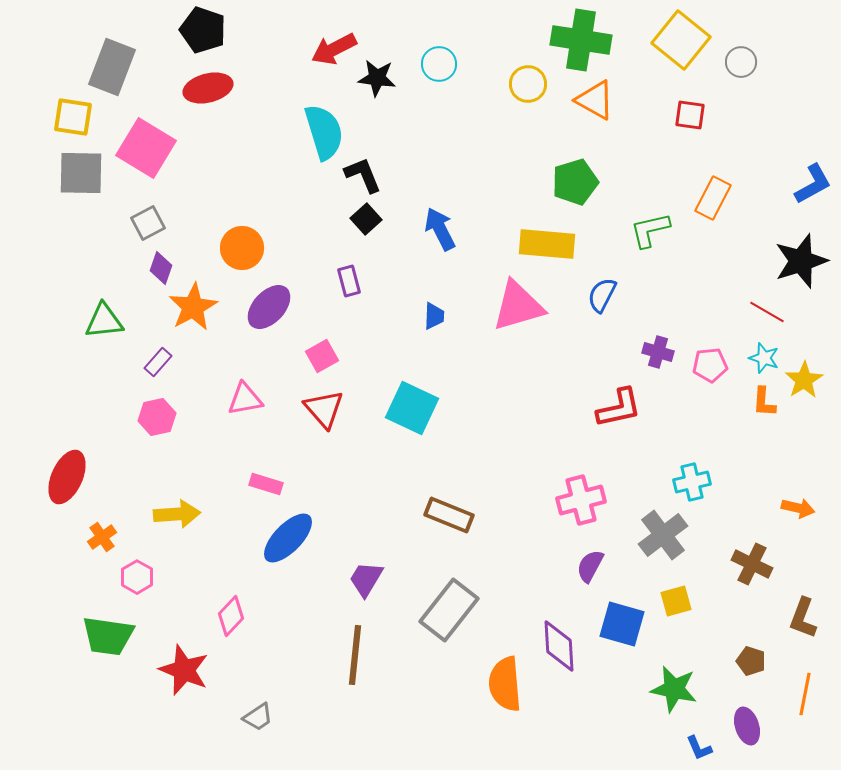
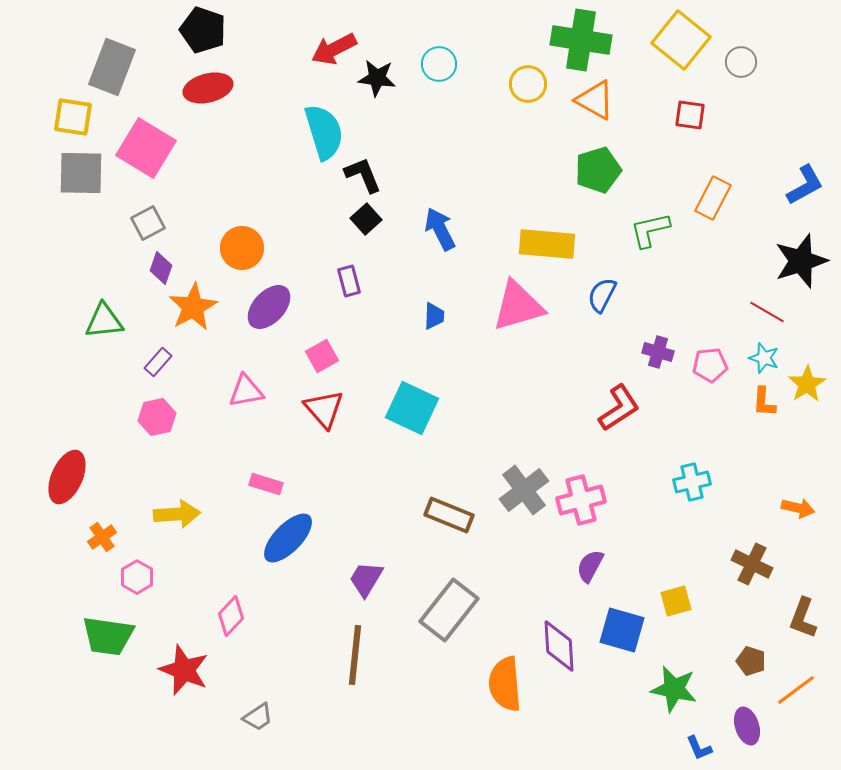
green pentagon at (575, 182): moved 23 px right, 12 px up
blue L-shape at (813, 184): moved 8 px left, 1 px down
yellow star at (804, 380): moved 3 px right, 4 px down
pink triangle at (245, 399): moved 1 px right, 8 px up
red L-shape at (619, 408): rotated 21 degrees counterclockwise
gray cross at (663, 535): moved 139 px left, 45 px up
blue square at (622, 624): moved 6 px down
orange line at (805, 694): moved 9 px left, 4 px up; rotated 42 degrees clockwise
